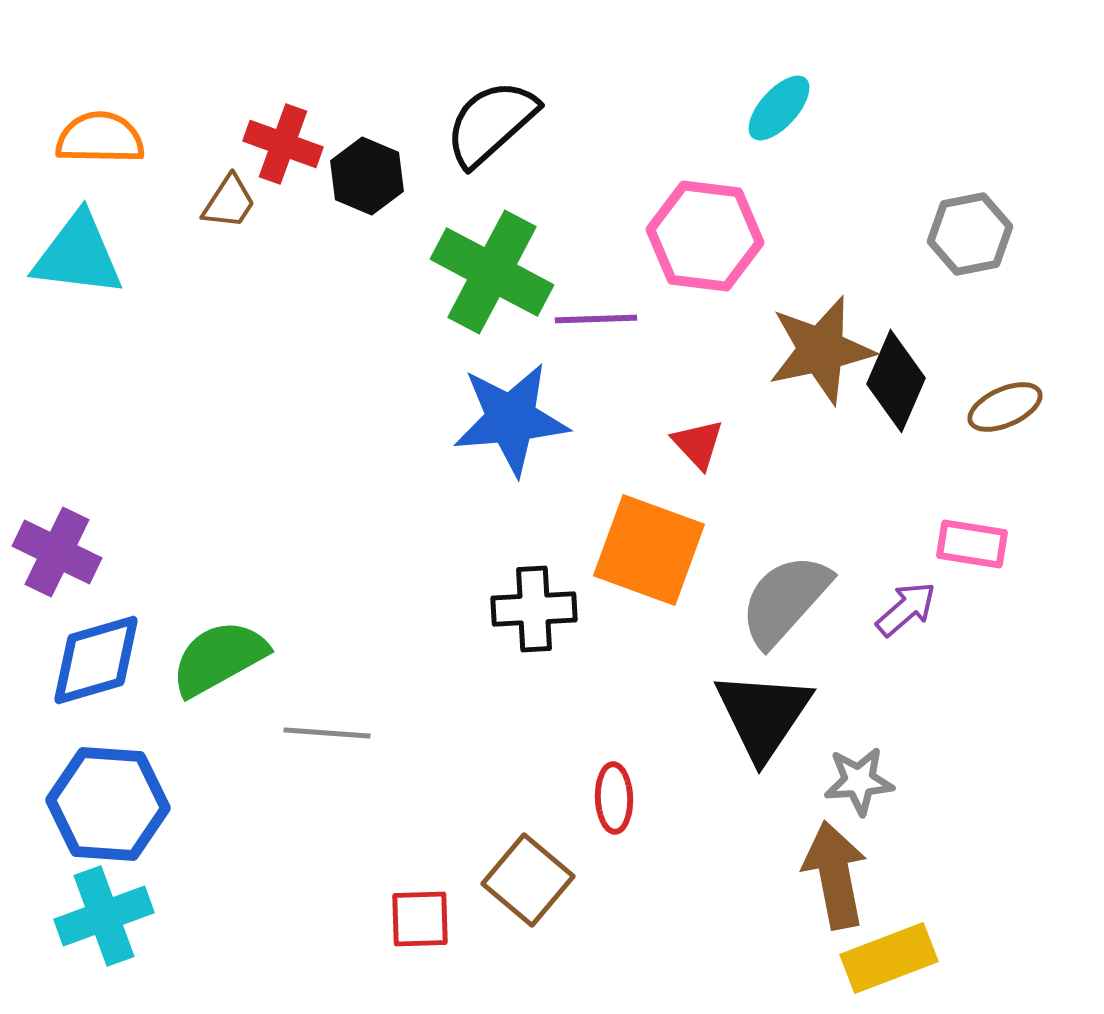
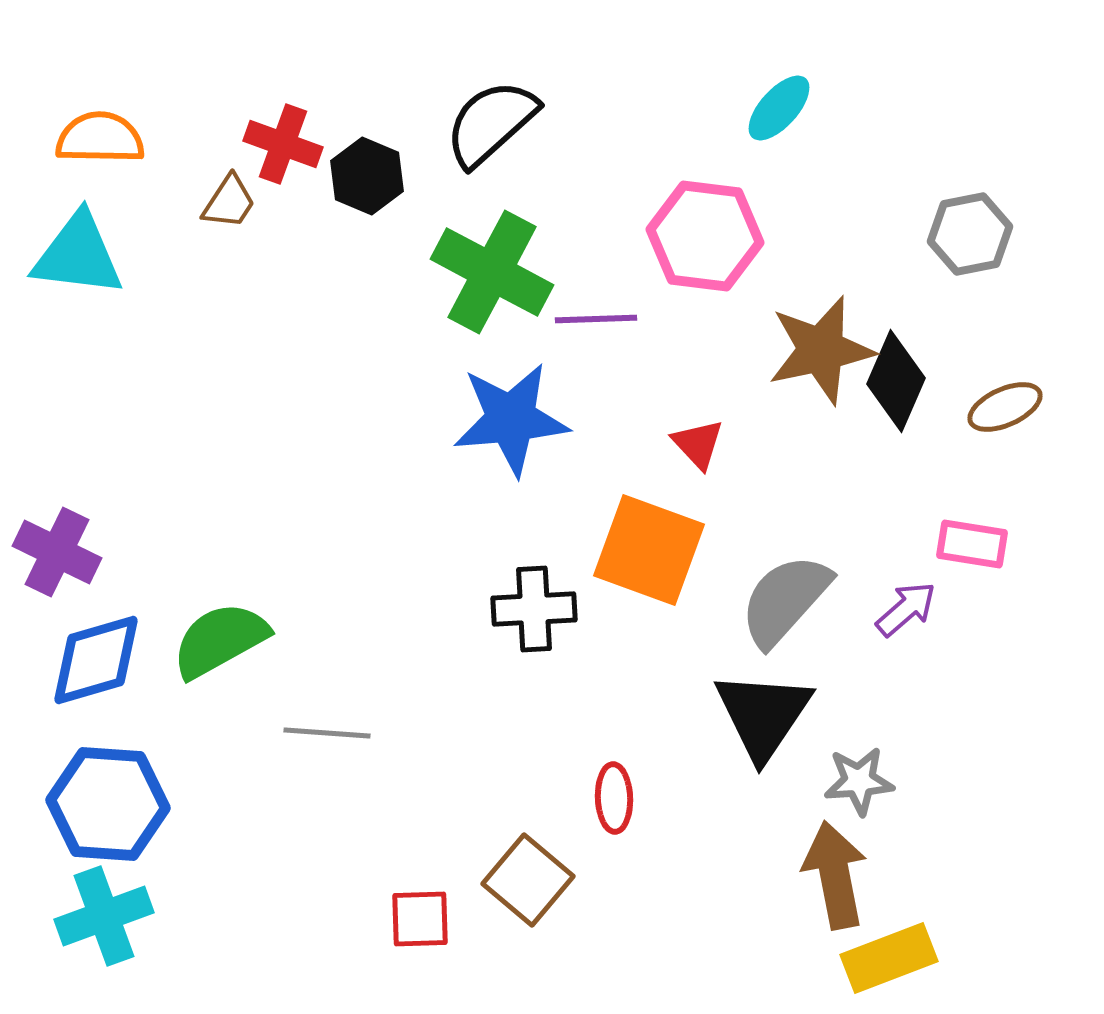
green semicircle: moved 1 px right, 18 px up
